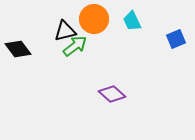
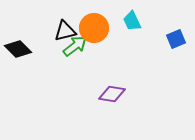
orange circle: moved 9 px down
black diamond: rotated 8 degrees counterclockwise
purple diamond: rotated 32 degrees counterclockwise
